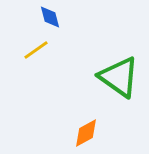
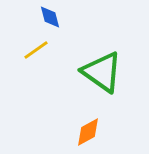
green triangle: moved 17 px left, 5 px up
orange diamond: moved 2 px right, 1 px up
